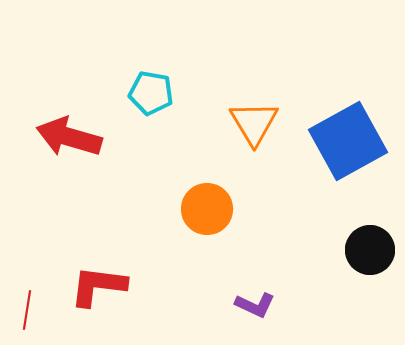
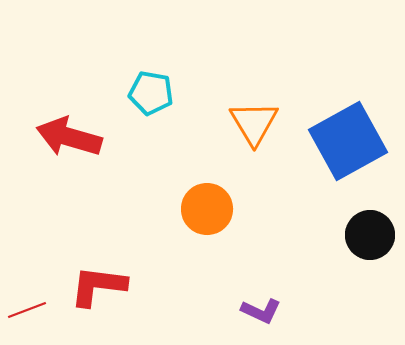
black circle: moved 15 px up
purple L-shape: moved 6 px right, 6 px down
red line: rotated 60 degrees clockwise
